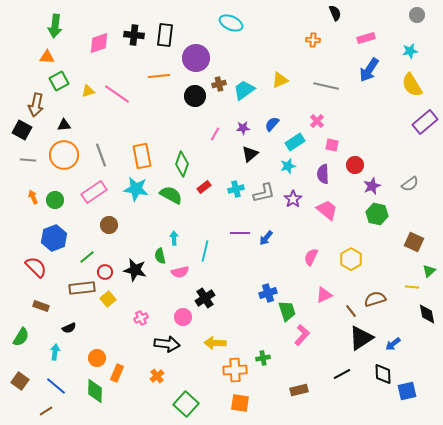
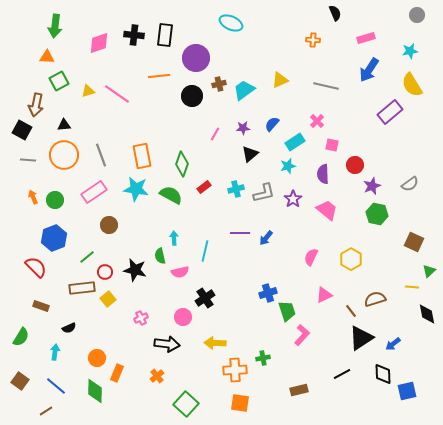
black circle at (195, 96): moved 3 px left
purple rectangle at (425, 122): moved 35 px left, 10 px up
